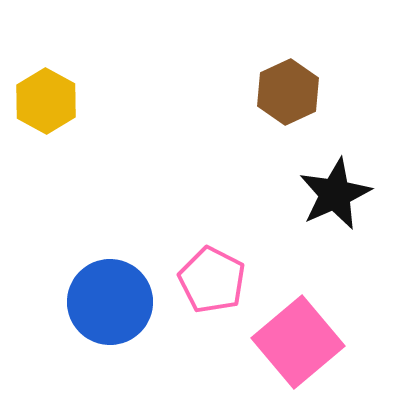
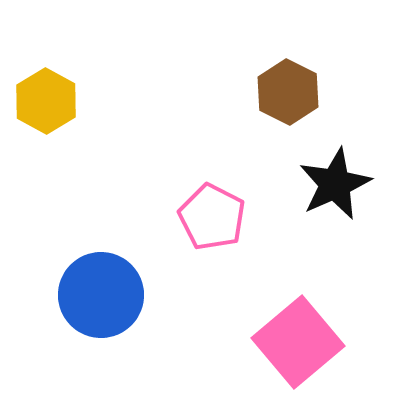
brown hexagon: rotated 8 degrees counterclockwise
black star: moved 10 px up
pink pentagon: moved 63 px up
blue circle: moved 9 px left, 7 px up
